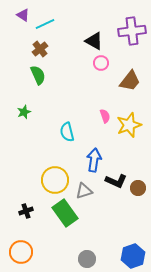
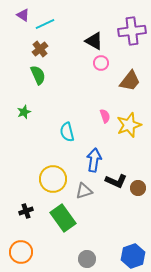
yellow circle: moved 2 px left, 1 px up
green rectangle: moved 2 px left, 5 px down
